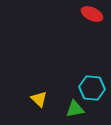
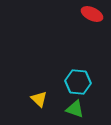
cyan hexagon: moved 14 px left, 6 px up
green triangle: rotated 30 degrees clockwise
